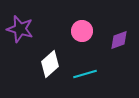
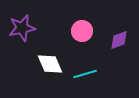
purple star: moved 2 px right, 1 px up; rotated 28 degrees counterclockwise
white diamond: rotated 72 degrees counterclockwise
